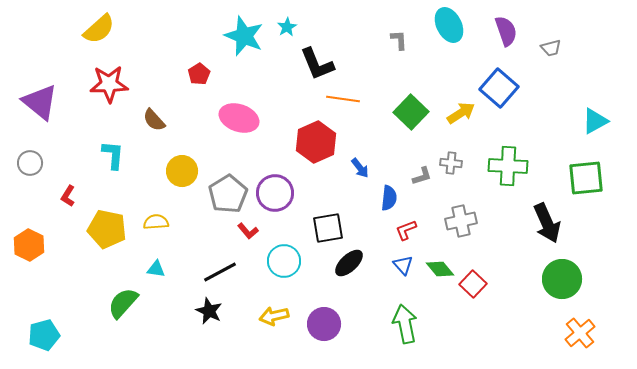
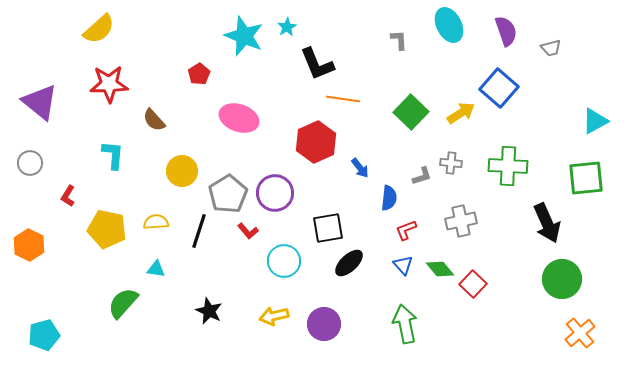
black line at (220, 272): moved 21 px left, 41 px up; rotated 44 degrees counterclockwise
